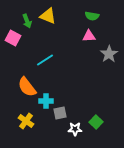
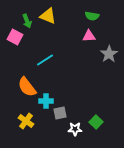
pink square: moved 2 px right, 1 px up
